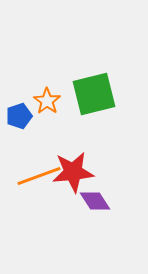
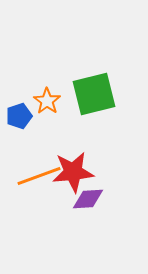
purple diamond: moved 7 px left, 2 px up; rotated 60 degrees counterclockwise
